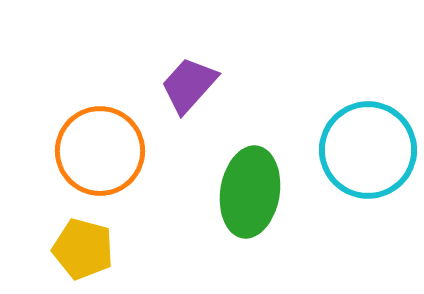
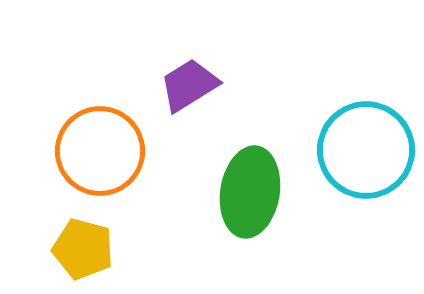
purple trapezoid: rotated 16 degrees clockwise
cyan circle: moved 2 px left
